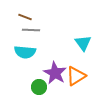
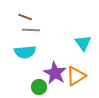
cyan semicircle: rotated 10 degrees counterclockwise
